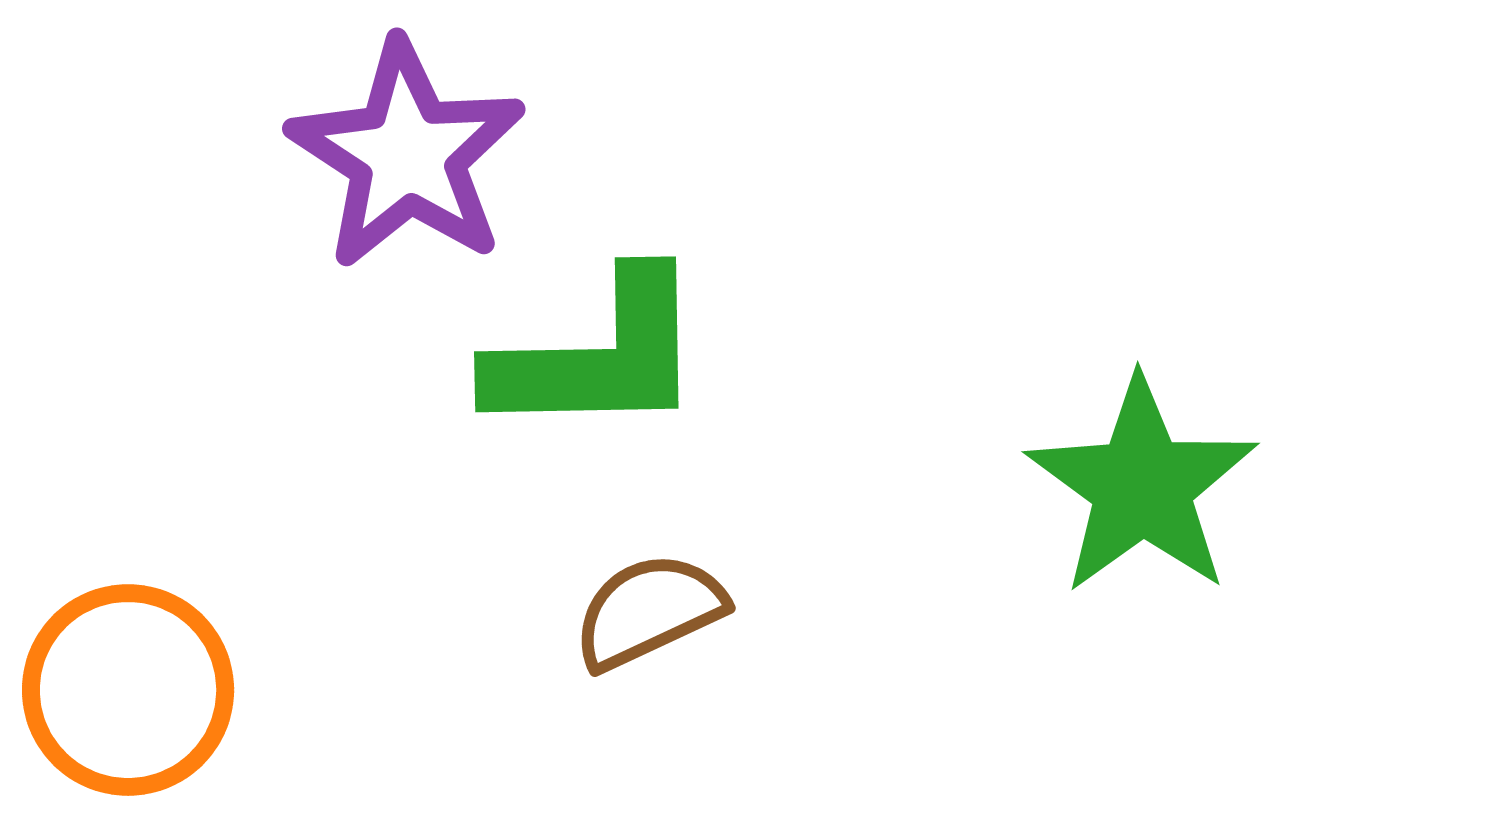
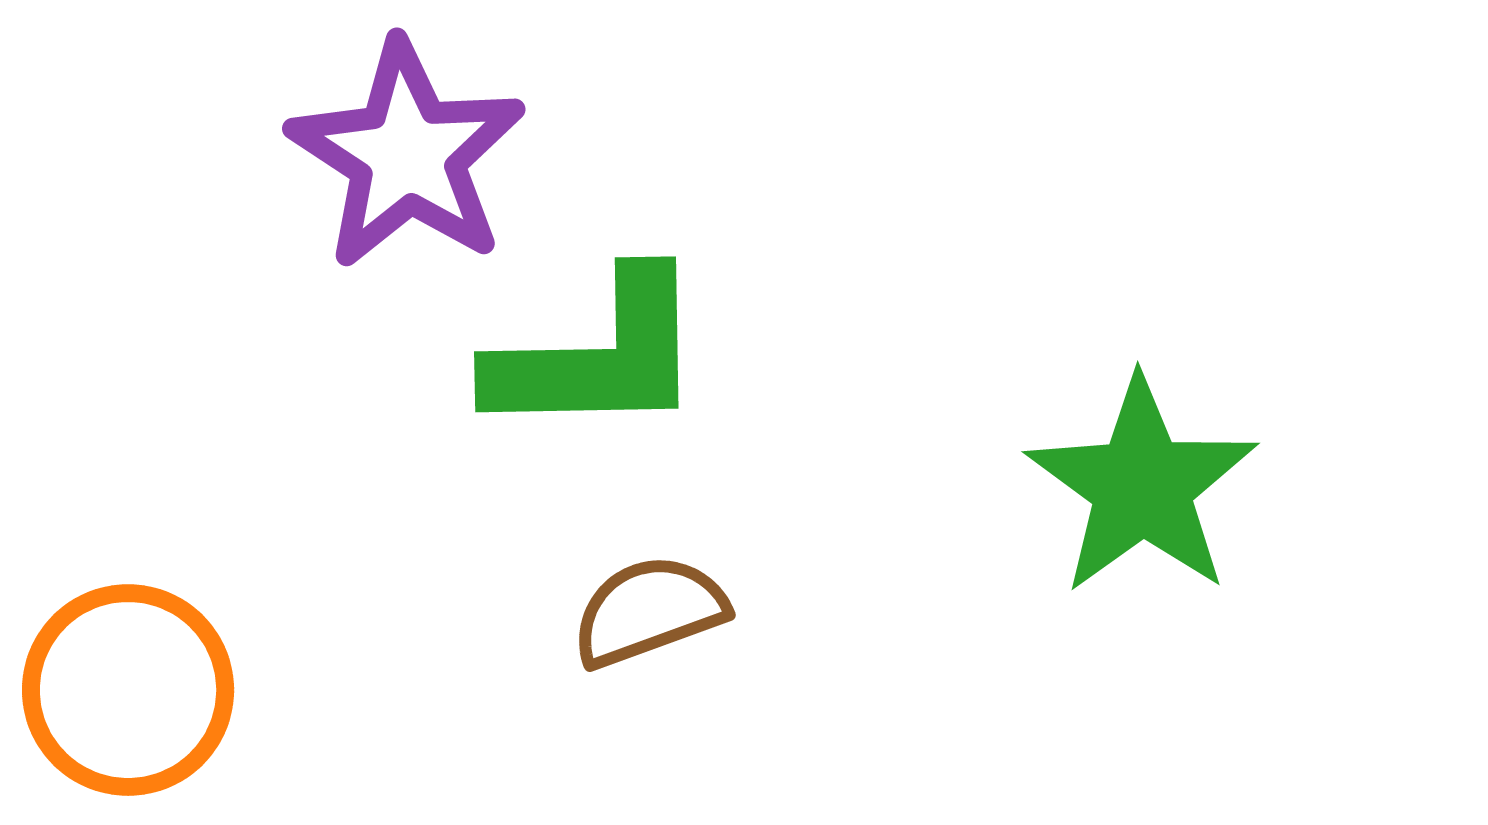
brown semicircle: rotated 5 degrees clockwise
